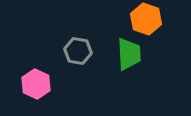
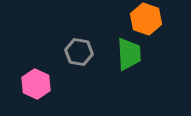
gray hexagon: moved 1 px right, 1 px down
